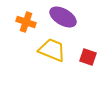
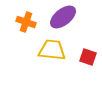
purple ellipse: rotated 68 degrees counterclockwise
yellow trapezoid: rotated 16 degrees counterclockwise
